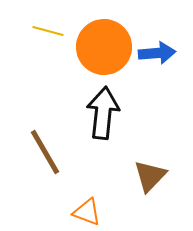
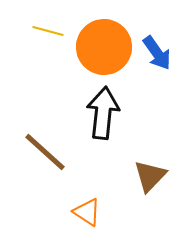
blue arrow: rotated 60 degrees clockwise
brown line: rotated 18 degrees counterclockwise
orange triangle: rotated 12 degrees clockwise
